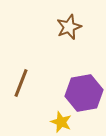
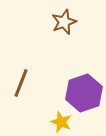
brown star: moved 5 px left, 5 px up
purple hexagon: rotated 9 degrees counterclockwise
